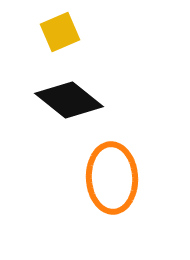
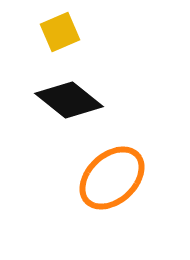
orange ellipse: rotated 50 degrees clockwise
